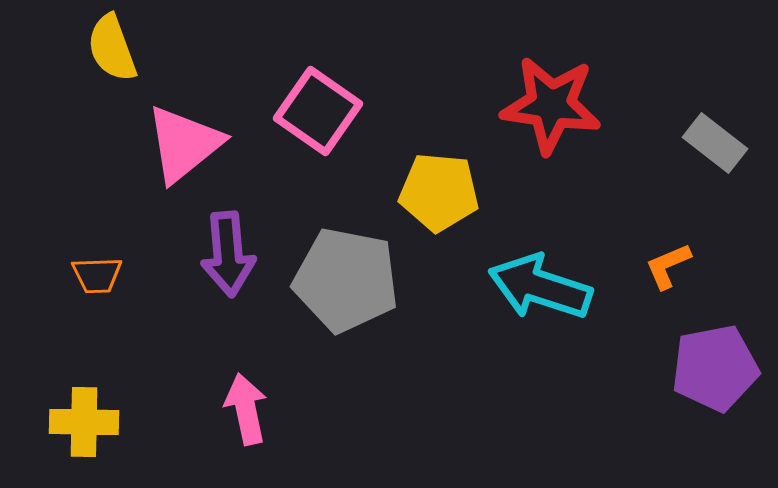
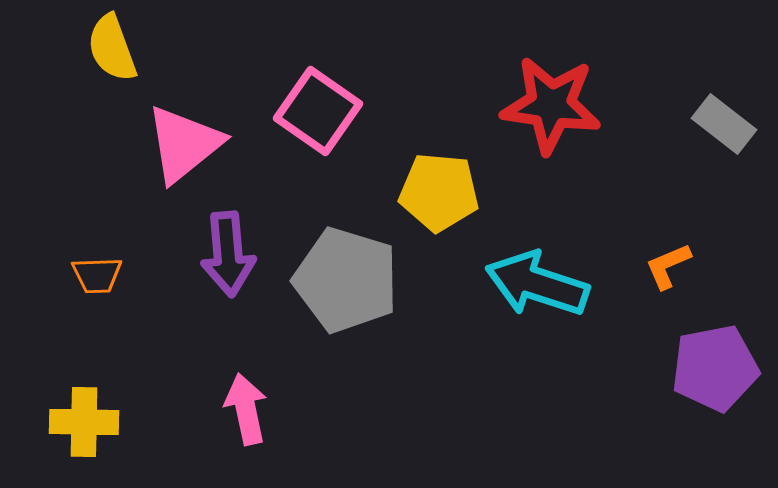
gray rectangle: moved 9 px right, 19 px up
gray pentagon: rotated 6 degrees clockwise
cyan arrow: moved 3 px left, 3 px up
